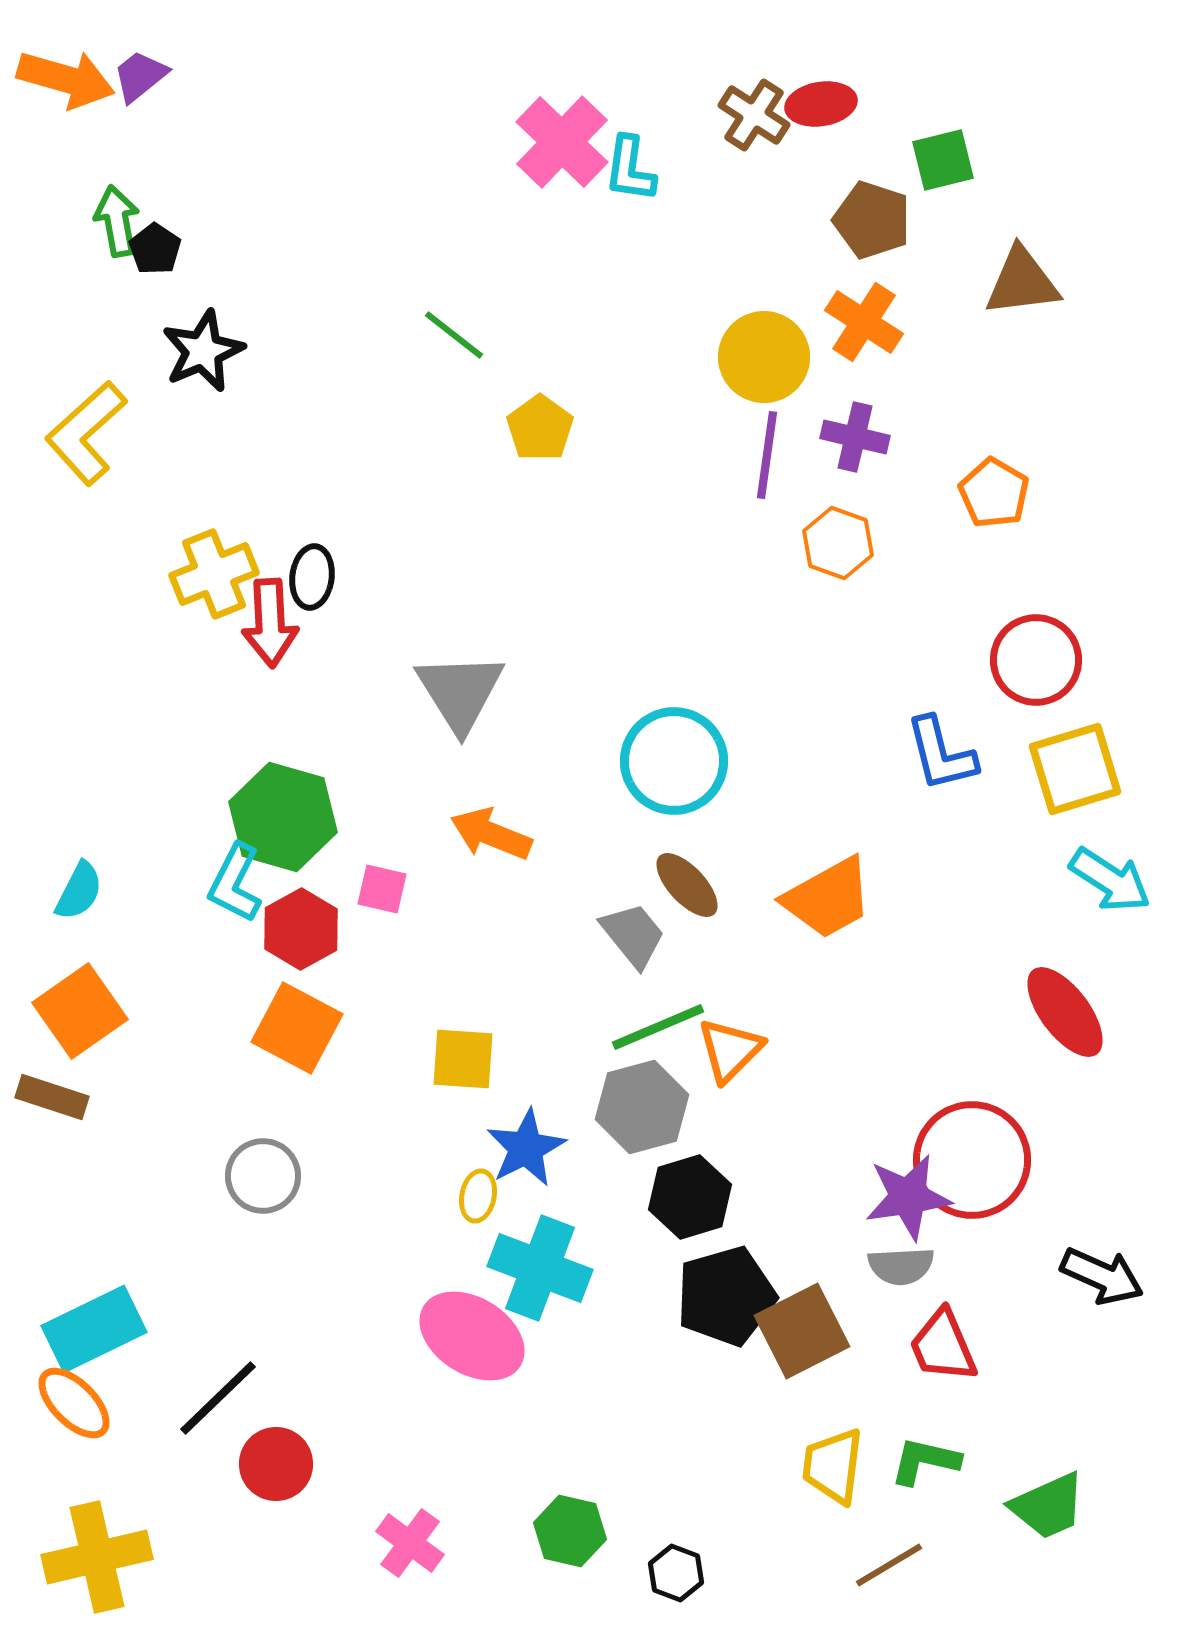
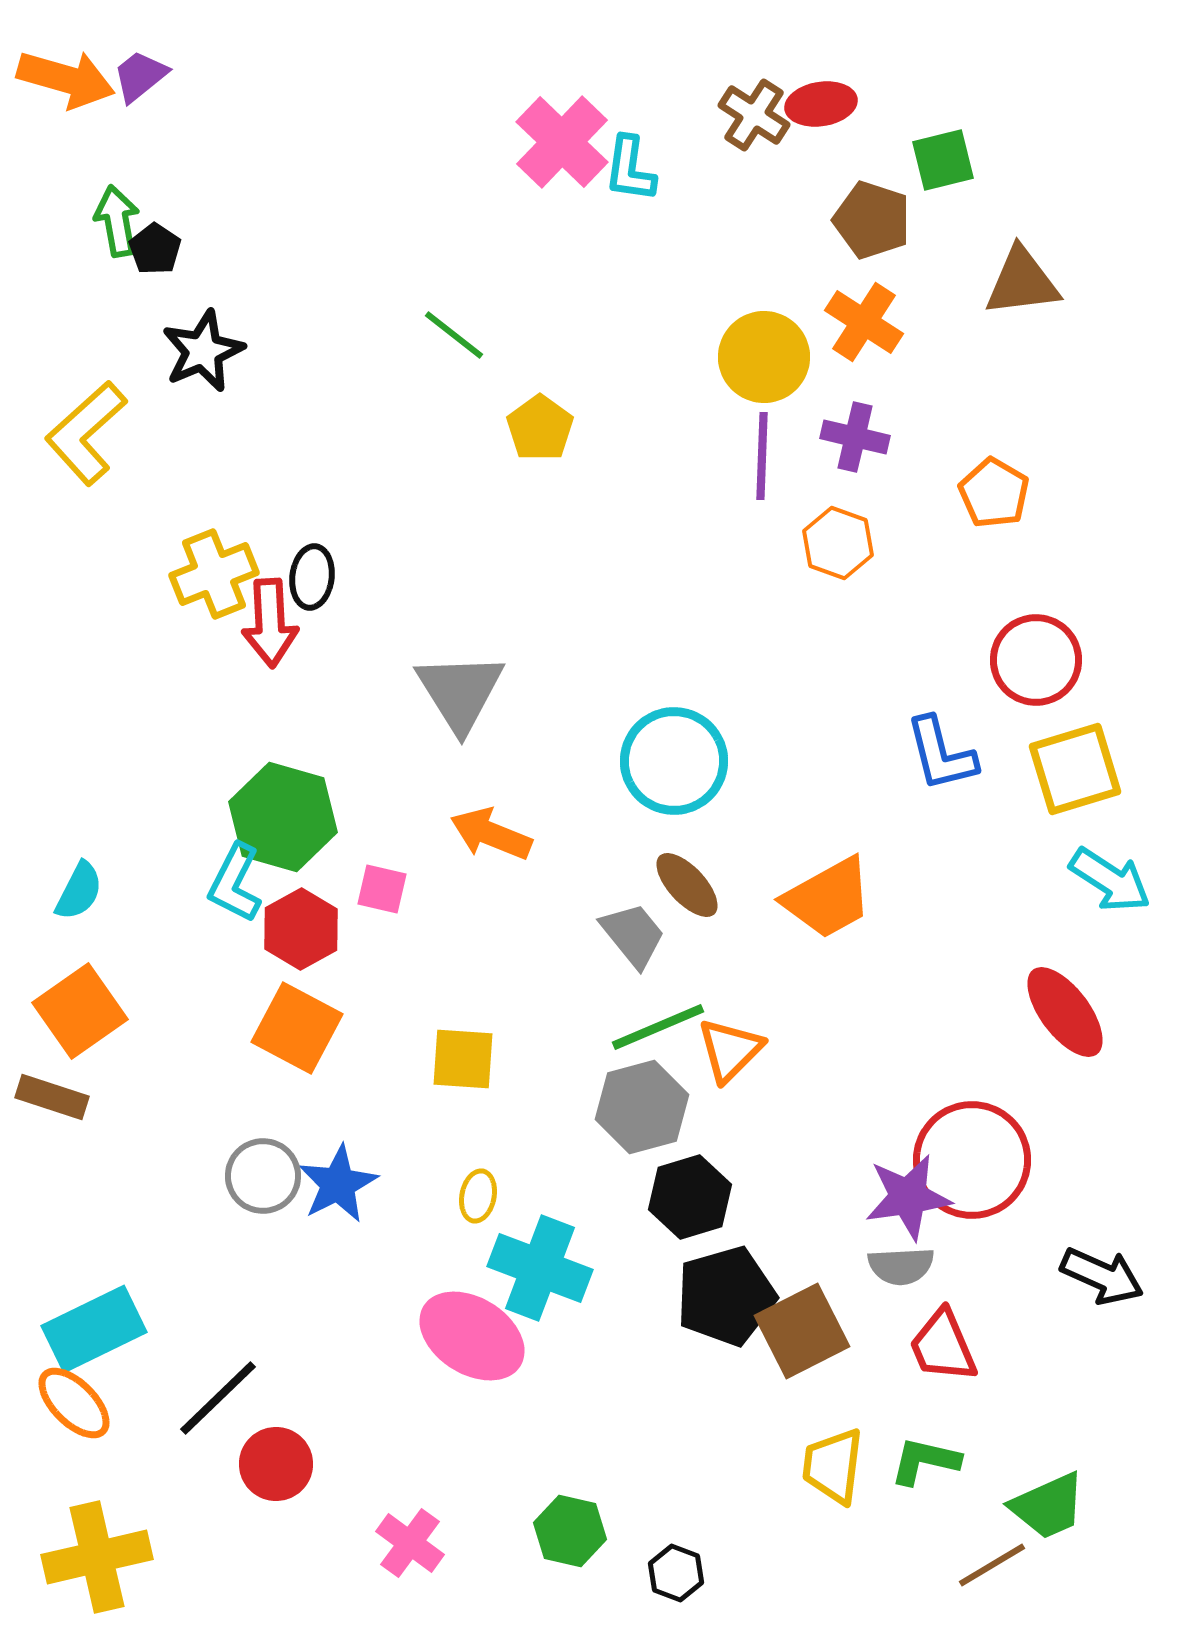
purple line at (767, 455): moved 5 px left, 1 px down; rotated 6 degrees counterclockwise
blue star at (526, 1148): moved 188 px left, 36 px down
brown line at (889, 1565): moved 103 px right
